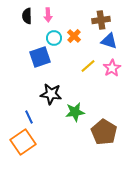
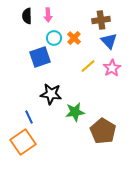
orange cross: moved 2 px down
blue triangle: rotated 30 degrees clockwise
brown pentagon: moved 1 px left, 1 px up
